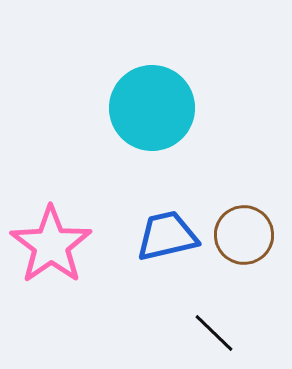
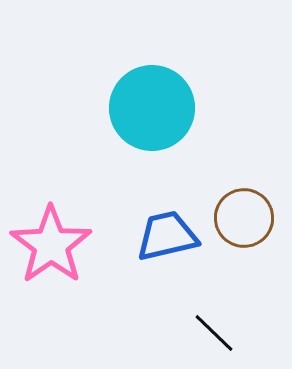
brown circle: moved 17 px up
